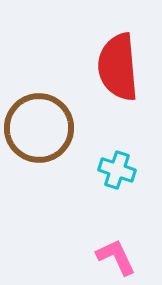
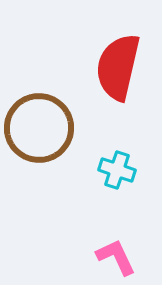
red semicircle: rotated 18 degrees clockwise
